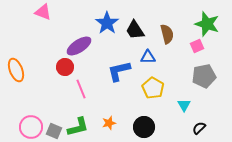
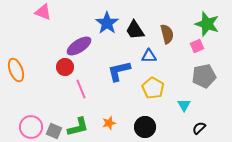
blue triangle: moved 1 px right, 1 px up
black circle: moved 1 px right
